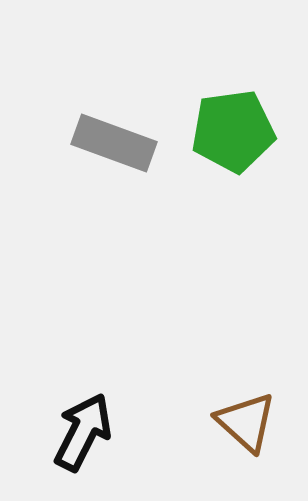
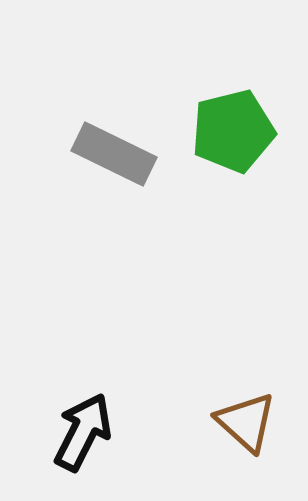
green pentagon: rotated 6 degrees counterclockwise
gray rectangle: moved 11 px down; rotated 6 degrees clockwise
